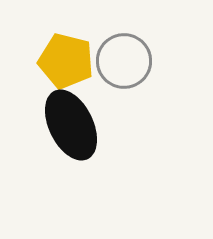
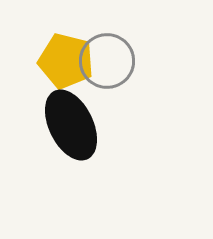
gray circle: moved 17 px left
